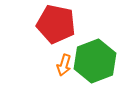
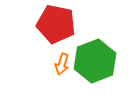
orange arrow: moved 2 px left, 1 px up
